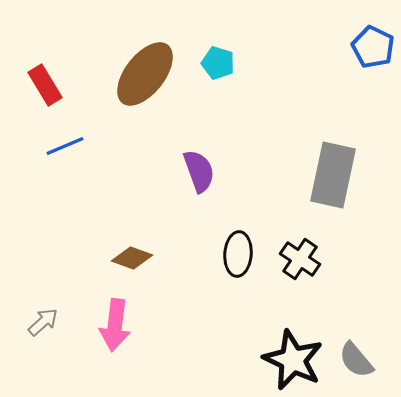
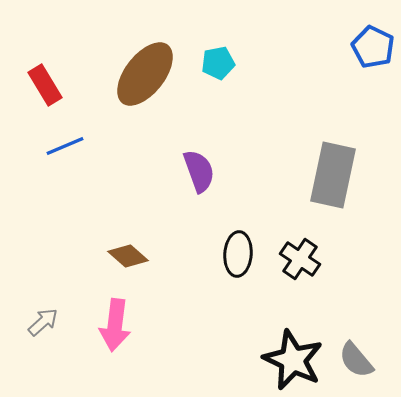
cyan pentagon: rotated 28 degrees counterclockwise
brown diamond: moved 4 px left, 2 px up; rotated 21 degrees clockwise
